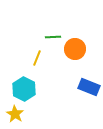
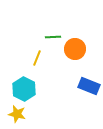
blue rectangle: moved 1 px up
yellow star: moved 2 px right; rotated 18 degrees counterclockwise
